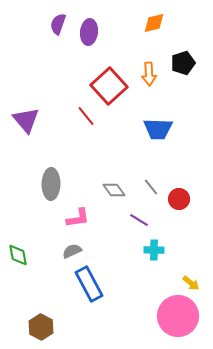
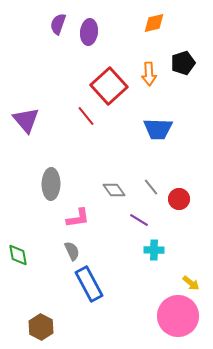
gray semicircle: rotated 90 degrees clockwise
